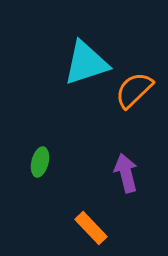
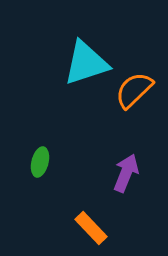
purple arrow: rotated 36 degrees clockwise
